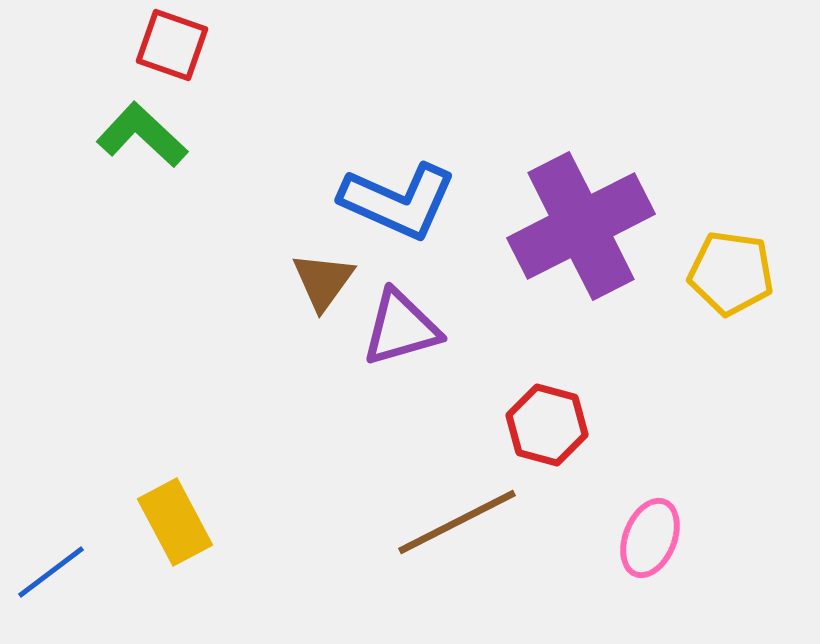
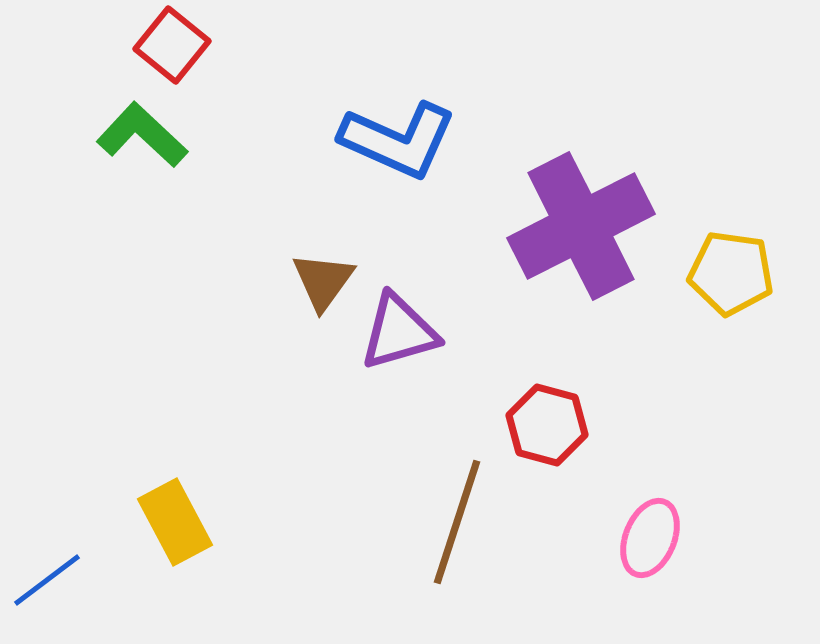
red square: rotated 20 degrees clockwise
blue L-shape: moved 61 px up
purple triangle: moved 2 px left, 4 px down
brown line: rotated 45 degrees counterclockwise
blue line: moved 4 px left, 8 px down
